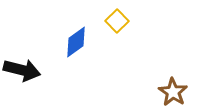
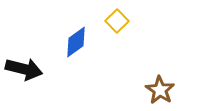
black arrow: moved 2 px right, 1 px up
brown star: moved 13 px left, 2 px up
